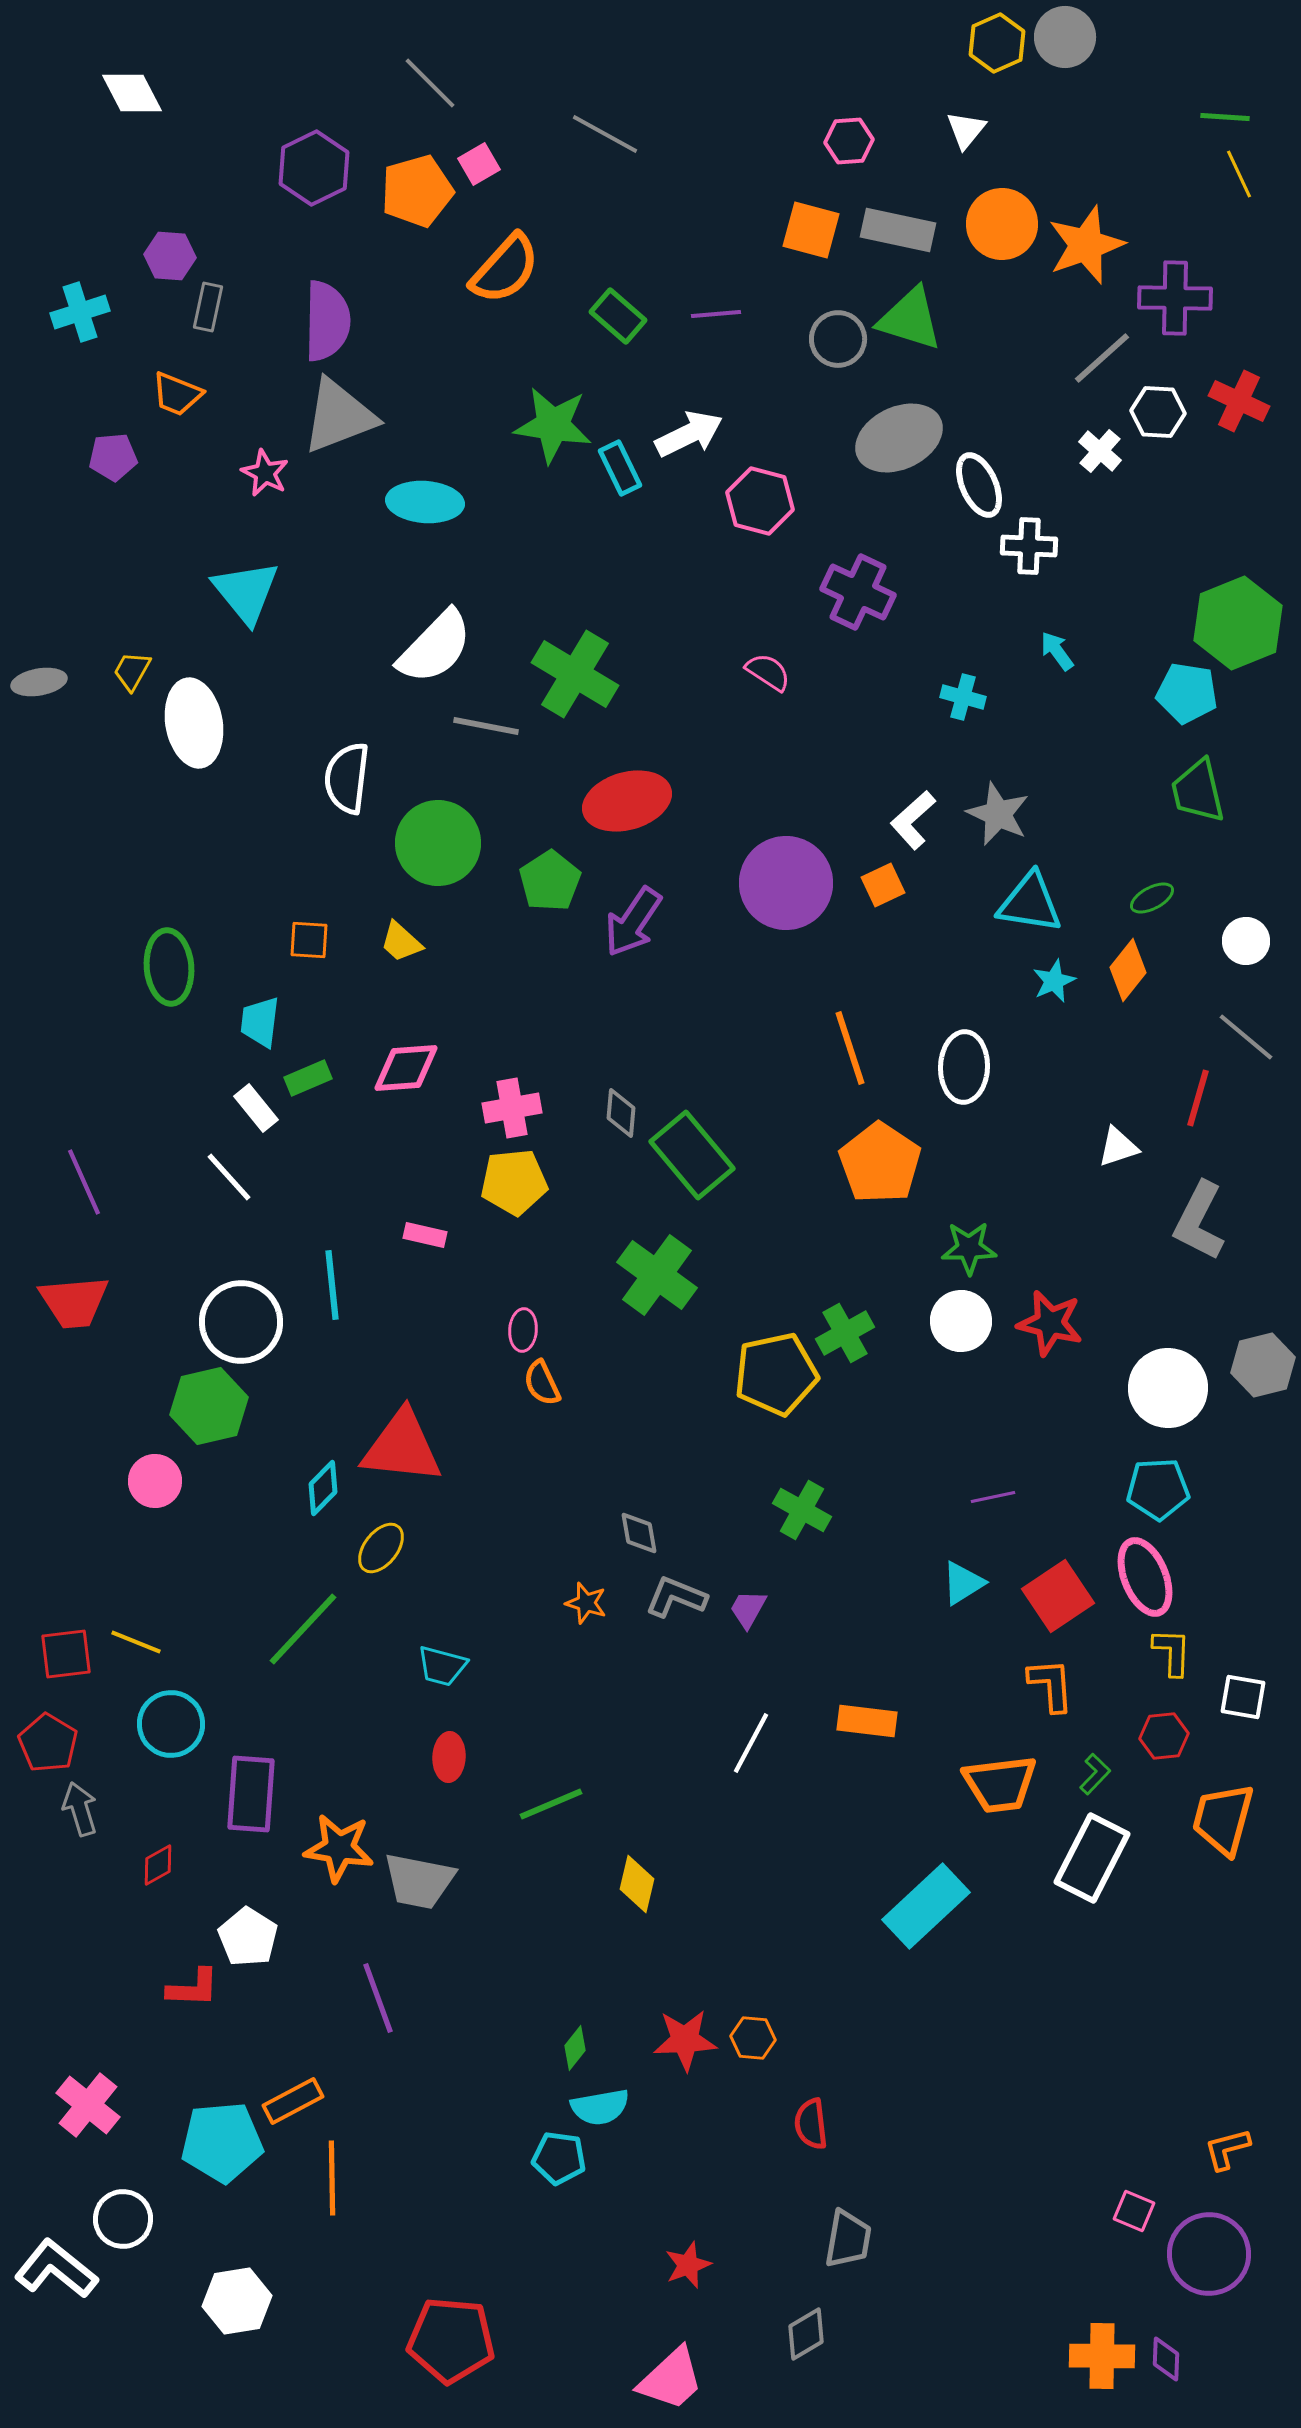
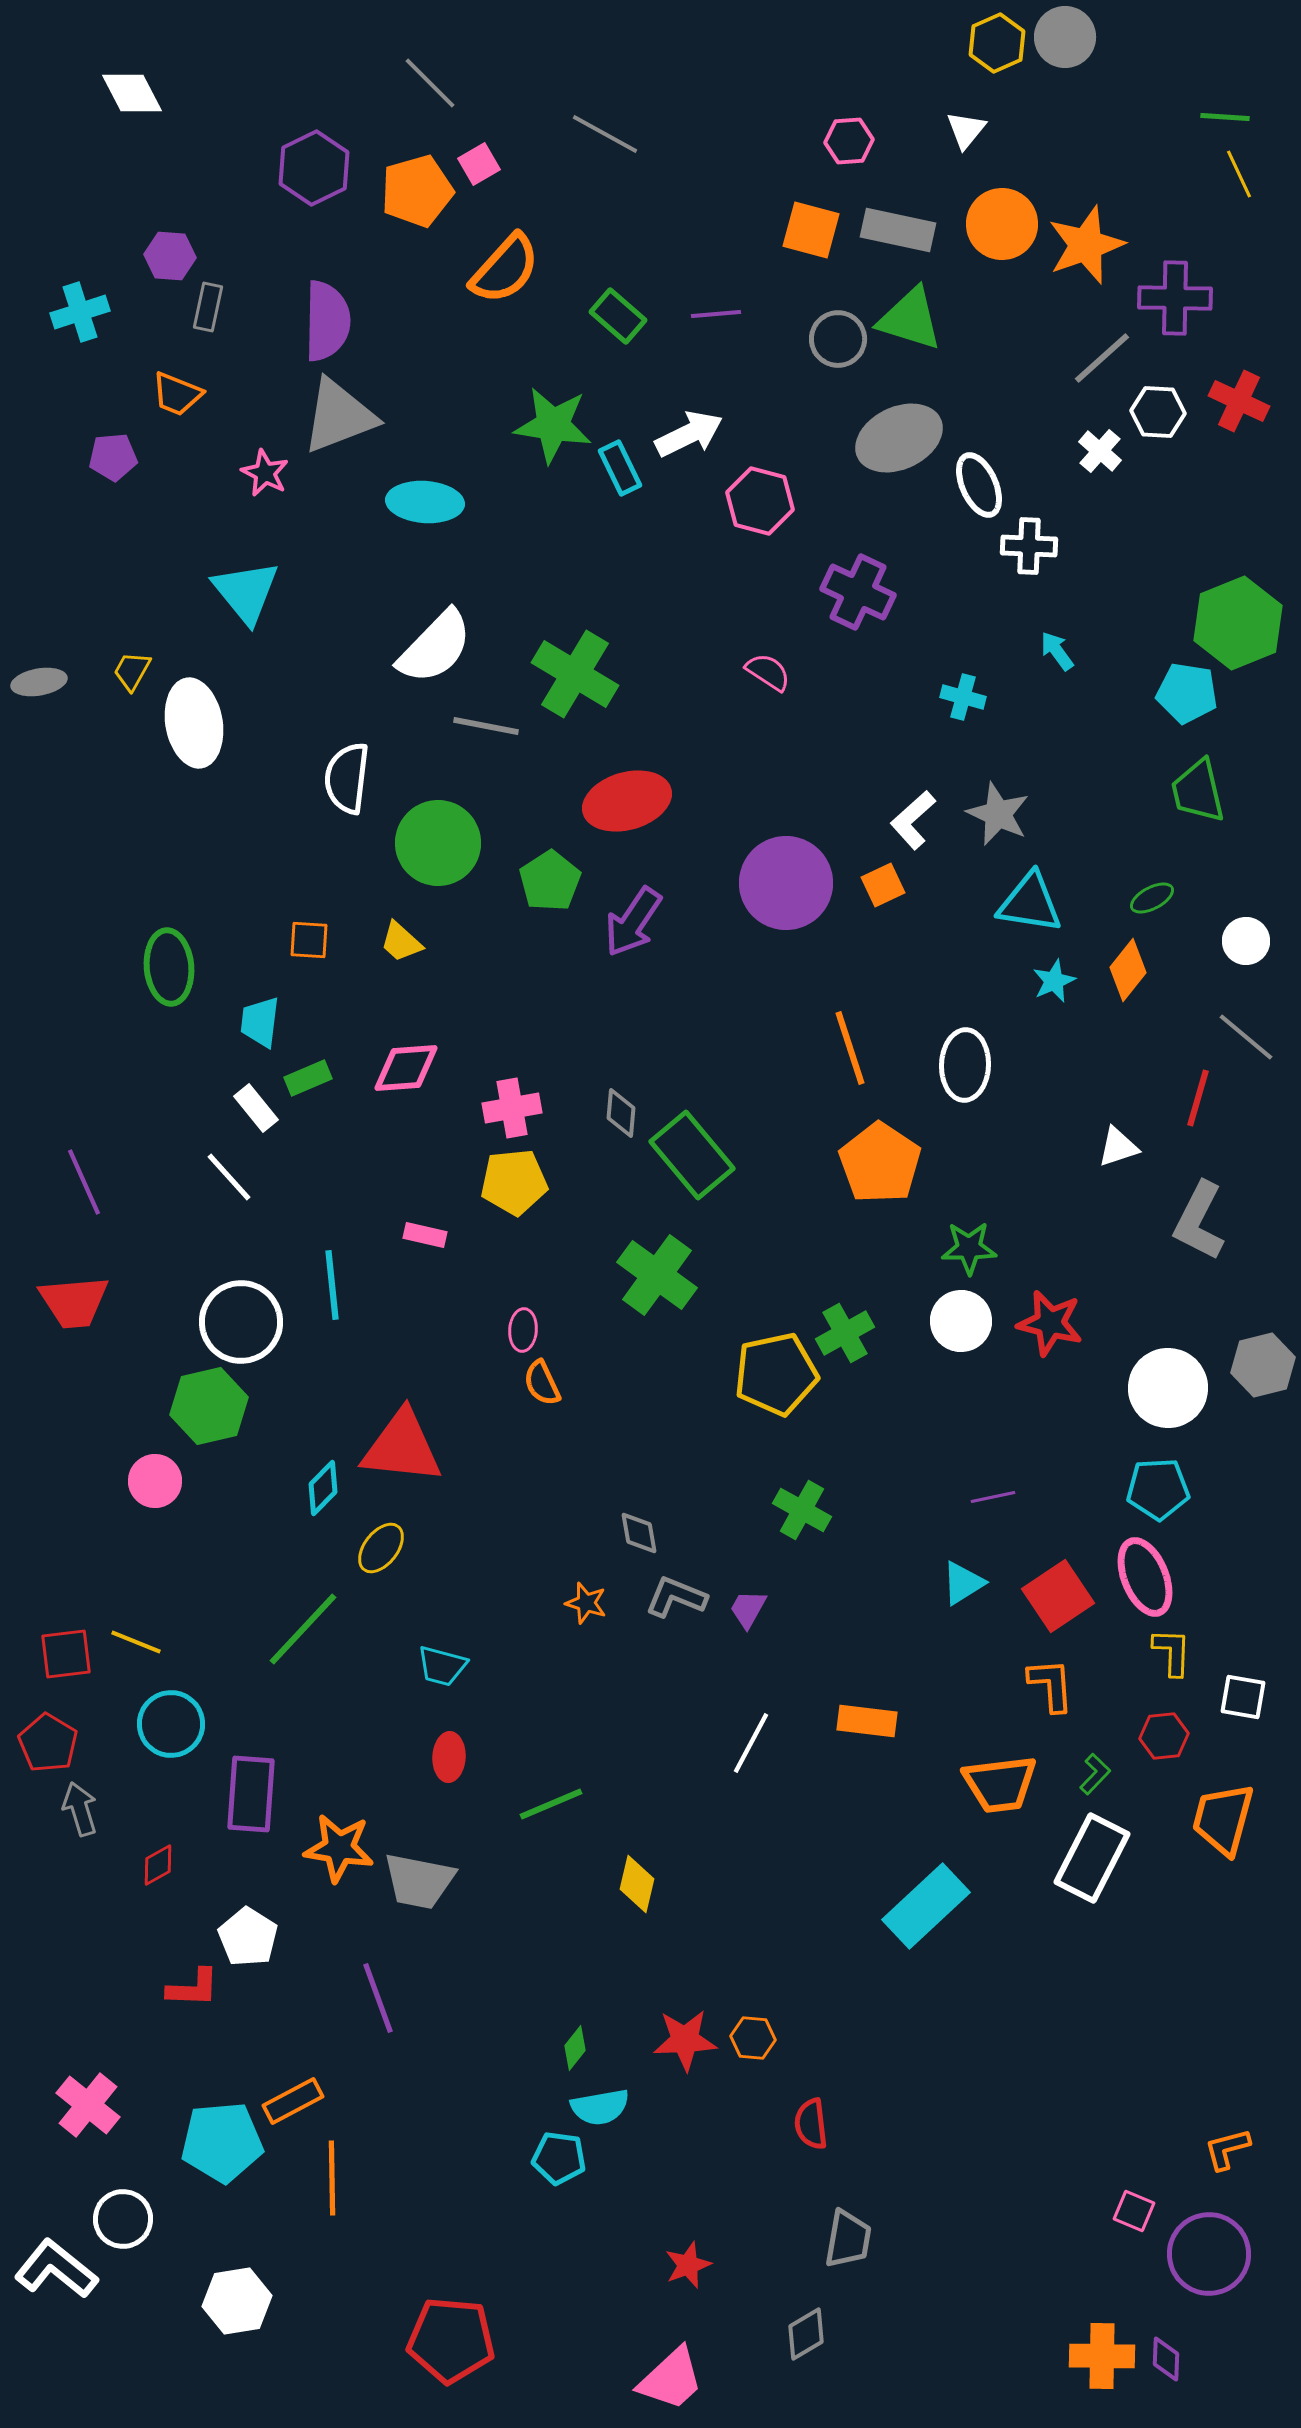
white ellipse at (964, 1067): moved 1 px right, 2 px up
